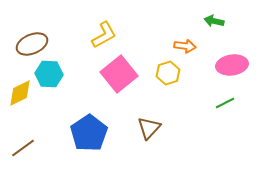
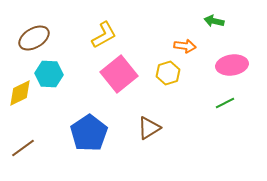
brown ellipse: moved 2 px right, 6 px up; rotated 8 degrees counterclockwise
brown triangle: rotated 15 degrees clockwise
